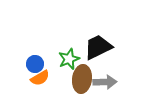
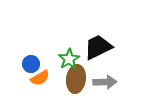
green star: rotated 10 degrees counterclockwise
blue circle: moved 4 px left
brown ellipse: moved 6 px left
